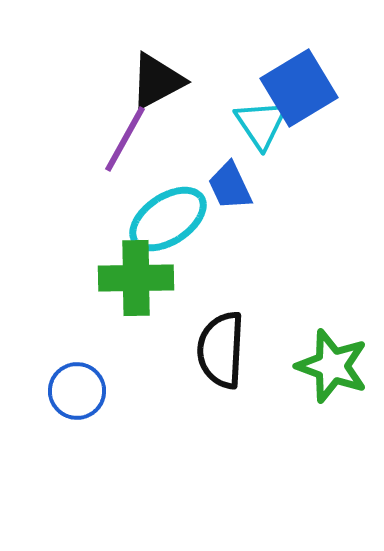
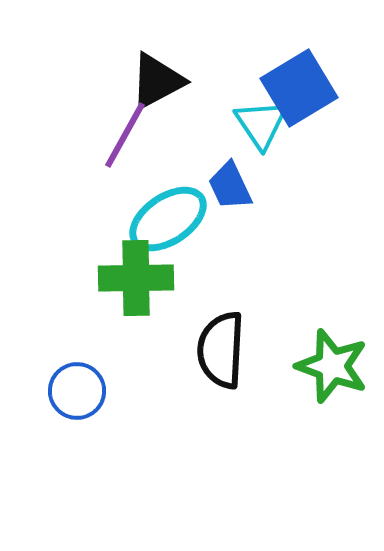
purple line: moved 4 px up
